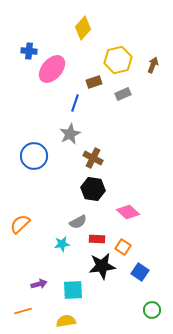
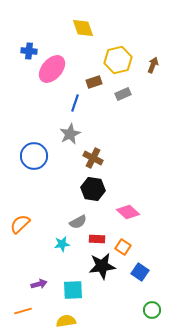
yellow diamond: rotated 60 degrees counterclockwise
